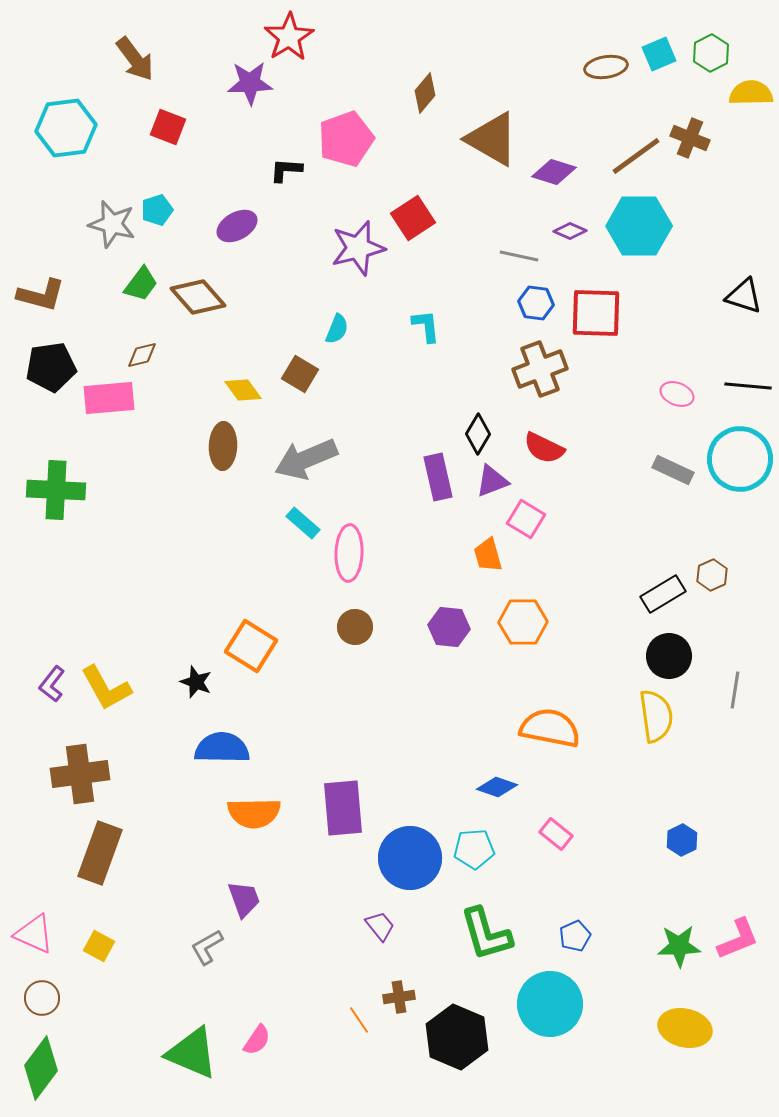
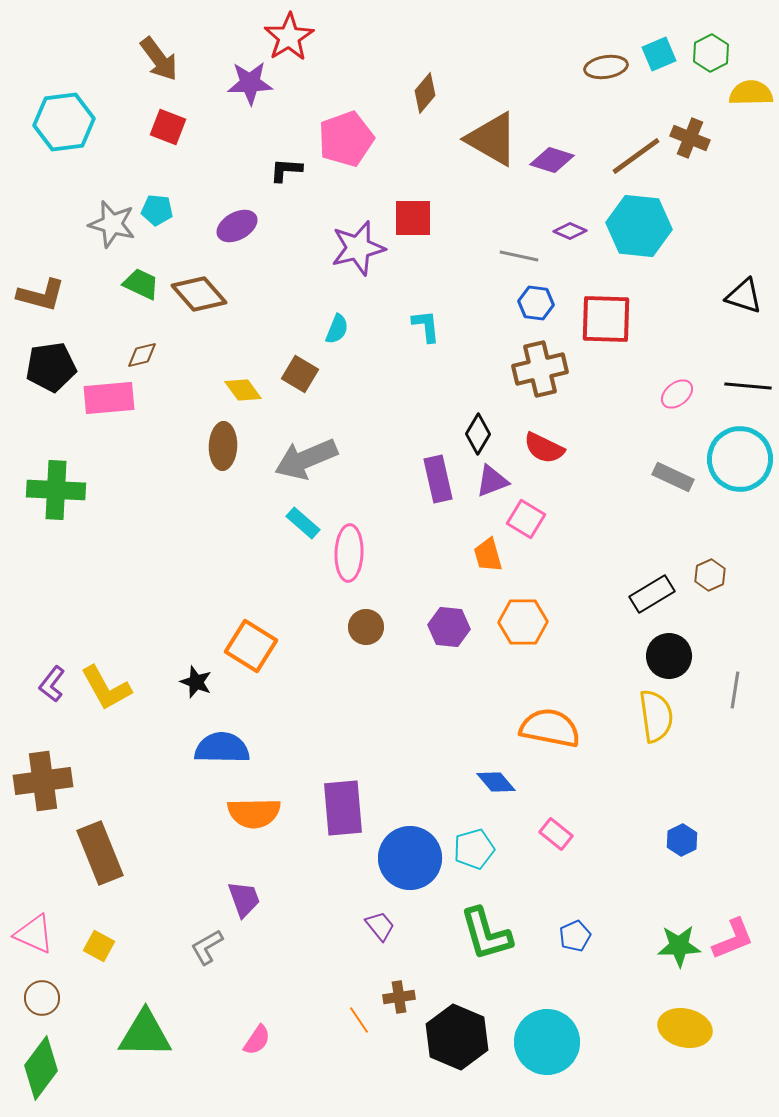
brown arrow at (135, 59): moved 24 px right
cyan hexagon at (66, 128): moved 2 px left, 6 px up
purple diamond at (554, 172): moved 2 px left, 12 px up
cyan pentagon at (157, 210): rotated 24 degrees clockwise
red square at (413, 218): rotated 33 degrees clockwise
cyan hexagon at (639, 226): rotated 6 degrees clockwise
green trapezoid at (141, 284): rotated 102 degrees counterclockwise
brown diamond at (198, 297): moved 1 px right, 3 px up
red square at (596, 313): moved 10 px right, 6 px down
brown cross at (540, 369): rotated 8 degrees clockwise
pink ellipse at (677, 394): rotated 60 degrees counterclockwise
gray rectangle at (673, 470): moved 7 px down
purple rectangle at (438, 477): moved 2 px down
brown hexagon at (712, 575): moved 2 px left
black rectangle at (663, 594): moved 11 px left
brown circle at (355, 627): moved 11 px right
brown cross at (80, 774): moved 37 px left, 7 px down
blue diamond at (497, 787): moved 1 px left, 5 px up; rotated 30 degrees clockwise
cyan pentagon at (474, 849): rotated 12 degrees counterclockwise
brown rectangle at (100, 853): rotated 42 degrees counterclockwise
pink L-shape at (738, 939): moved 5 px left
cyan circle at (550, 1004): moved 3 px left, 38 px down
green triangle at (192, 1053): moved 47 px left, 19 px up; rotated 22 degrees counterclockwise
